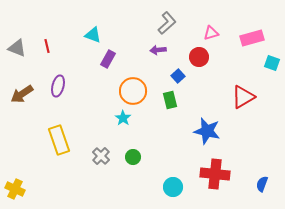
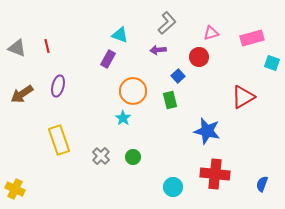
cyan triangle: moved 27 px right
